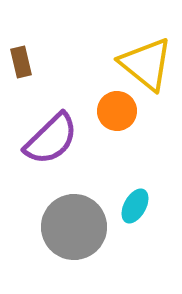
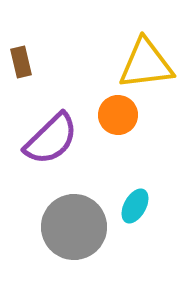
yellow triangle: rotated 46 degrees counterclockwise
orange circle: moved 1 px right, 4 px down
